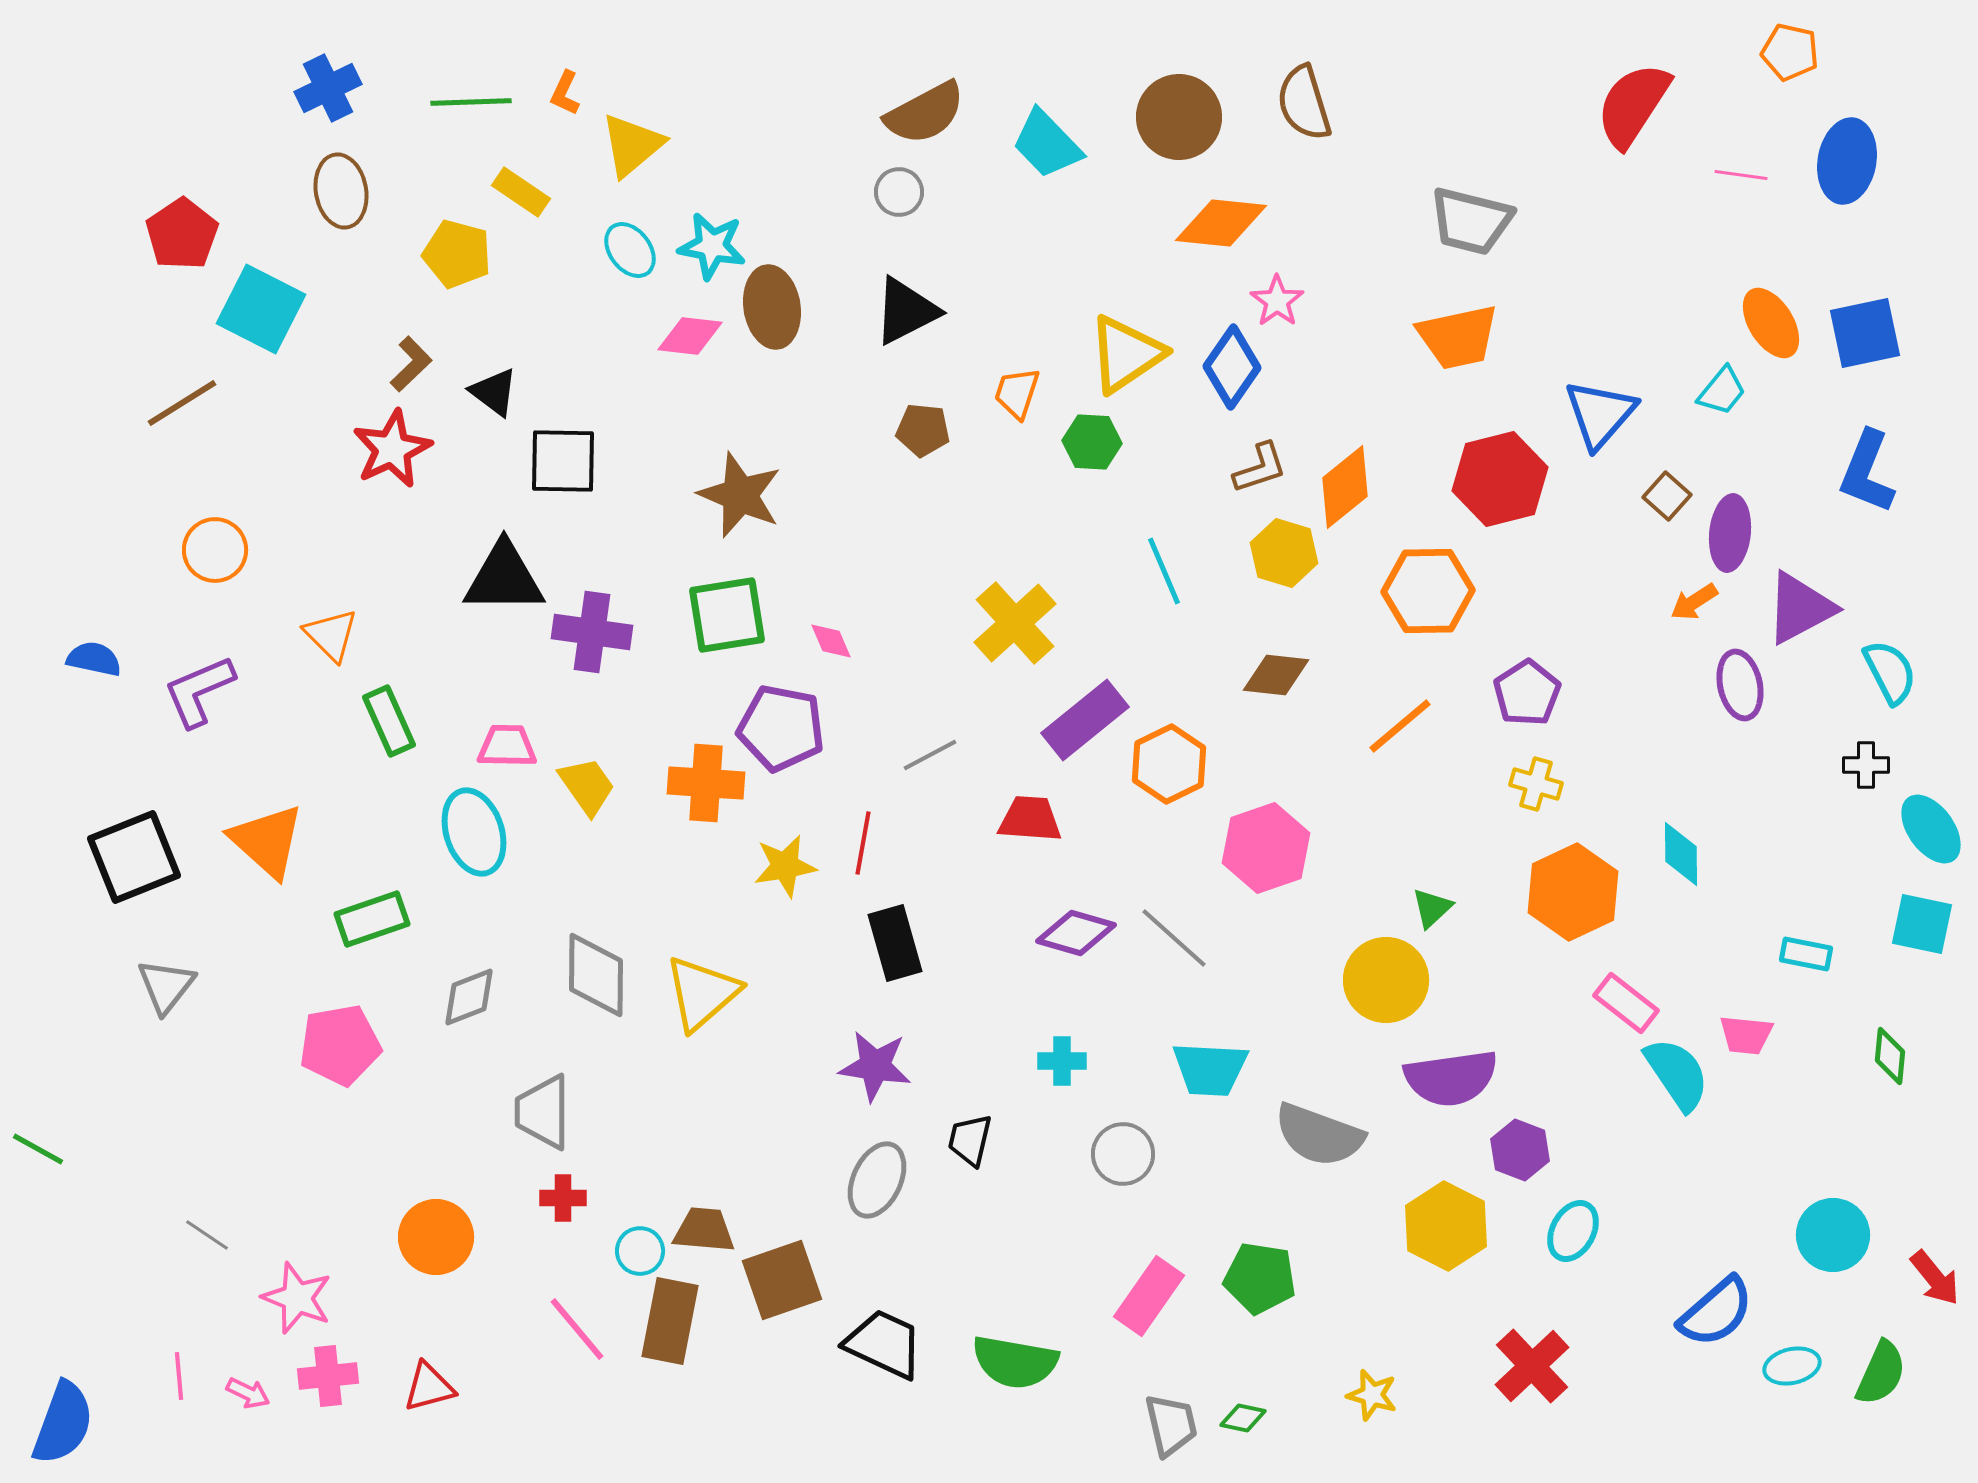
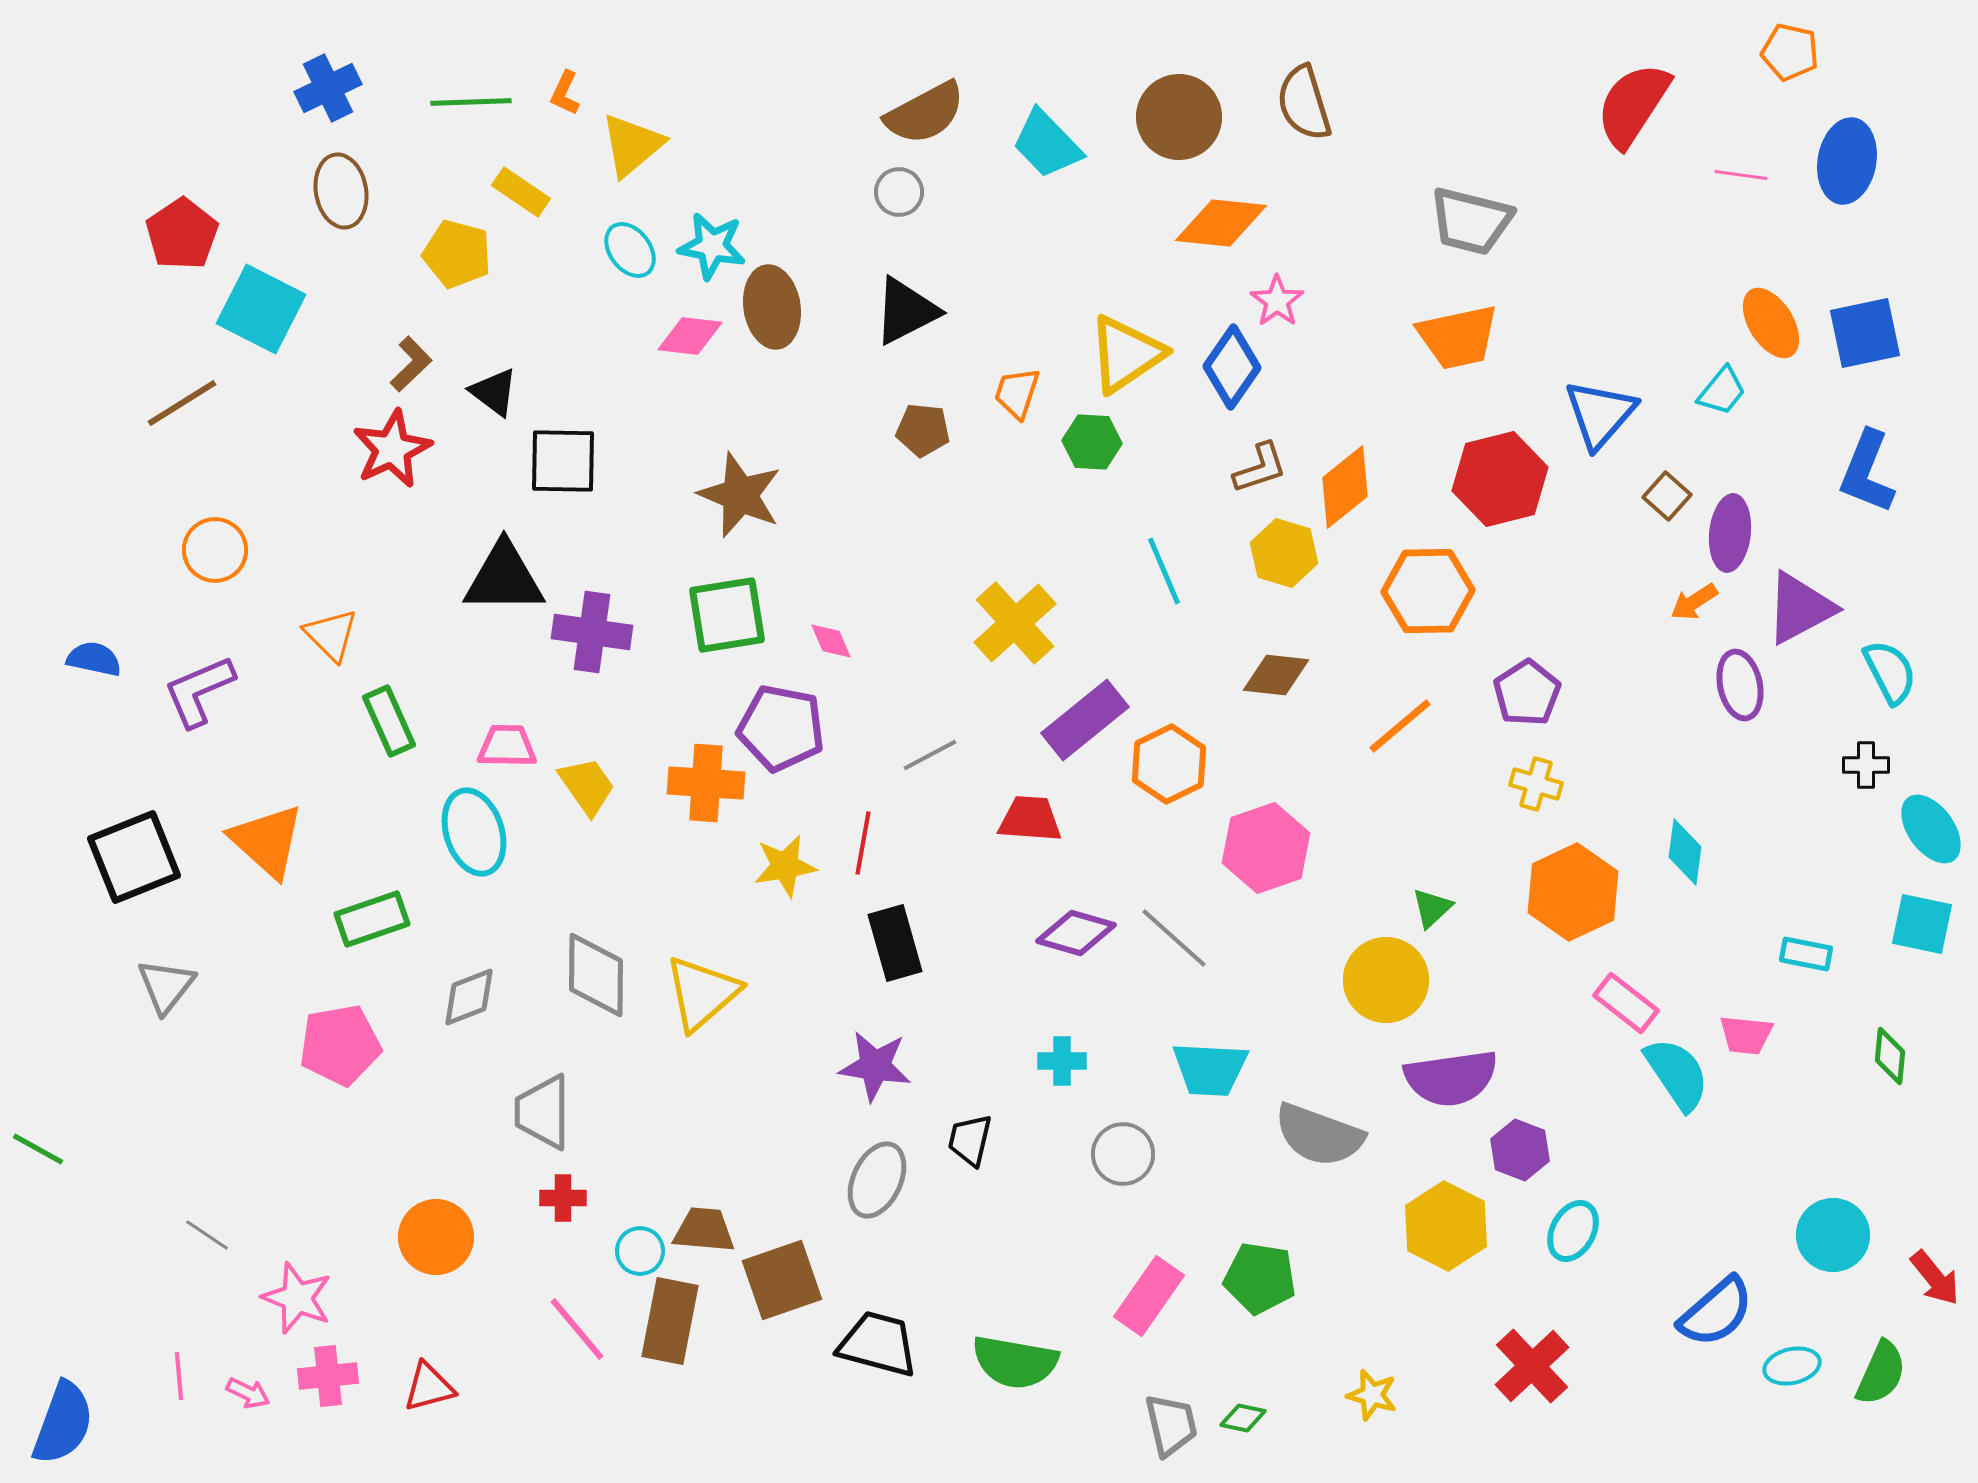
cyan diamond at (1681, 854): moved 4 px right, 2 px up; rotated 8 degrees clockwise
black trapezoid at (884, 1344): moved 6 px left; rotated 10 degrees counterclockwise
